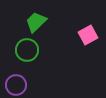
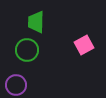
green trapezoid: rotated 45 degrees counterclockwise
pink square: moved 4 px left, 10 px down
